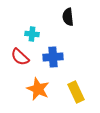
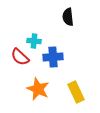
cyan cross: moved 2 px right, 7 px down
